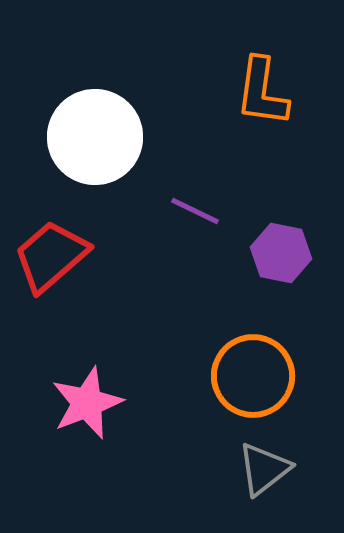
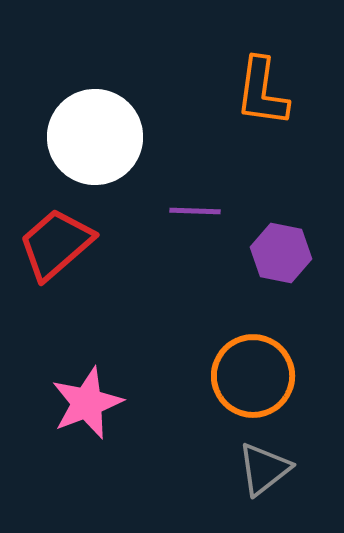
purple line: rotated 24 degrees counterclockwise
red trapezoid: moved 5 px right, 12 px up
